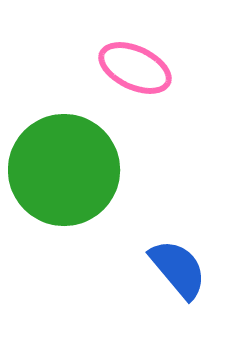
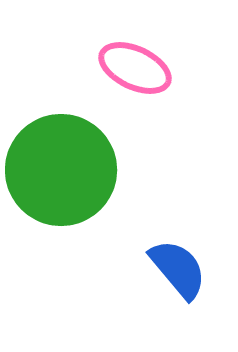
green circle: moved 3 px left
